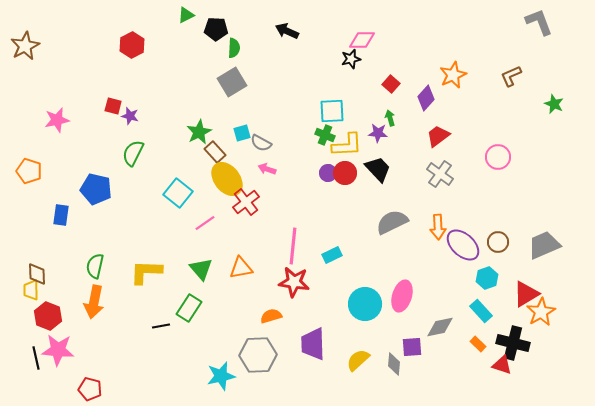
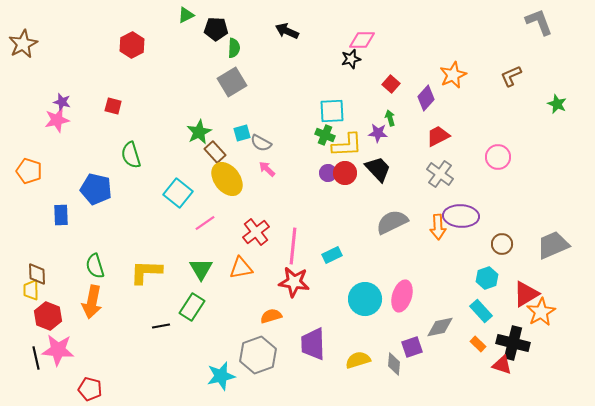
brown star at (25, 46): moved 2 px left, 2 px up
green star at (554, 104): moved 3 px right
purple star at (130, 116): moved 68 px left, 14 px up
red trapezoid at (438, 136): rotated 10 degrees clockwise
green semicircle at (133, 153): moved 2 px left, 2 px down; rotated 44 degrees counterclockwise
pink arrow at (267, 169): rotated 24 degrees clockwise
red cross at (246, 202): moved 10 px right, 30 px down
blue rectangle at (61, 215): rotated 10 degrees counterclockwise
brown circle at (498, 242): moved 4 px right, 2 px down
purple ellipse at (463, 245): moved 2 px left, 29 px up; rotated 40 degrees counterclockwise
gray trapezoid at (544, 245): moved 9 px right
green semicircle at (95, 266): rotated 30 degrees counterclockwise
green triangle at (201, 269): rotated 10 degrees clockwise
orange arrow at (94, 302): moved 2 px left
cyan circle at (365, 304): moved 5 px up
green rectangle at (189, 308): moved 3 px right, 1 px up
purple square at (412, 347): rotated 15 degrees counterclockwise
gray hexagon at (258, 355): rotated 18 degrees counterclockwise
yellow semicircle at (358, 360): rotated 25 degrees clockwise
